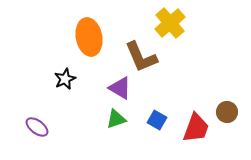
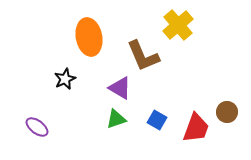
yellow cross: moved 8 px right, 2 px down
brown L-shape: moved 2 px right, 1 px up
